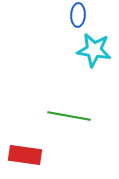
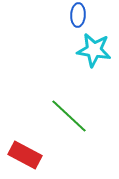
green line: rotated 33 degrees clockwise
red rectangle: rotated 20 degrees clockwise
